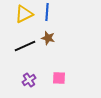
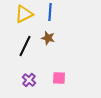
blue line: moved 3 px right
black line: rotated 40 degrees counterclockwise
purple cross: rotated 16 degrees counterclockwise
